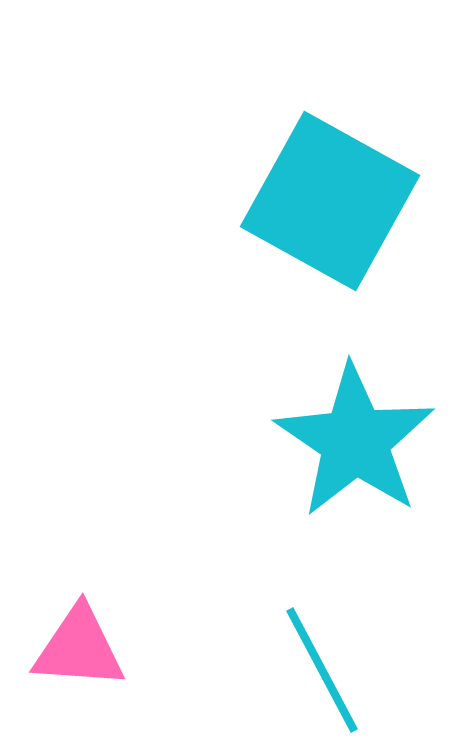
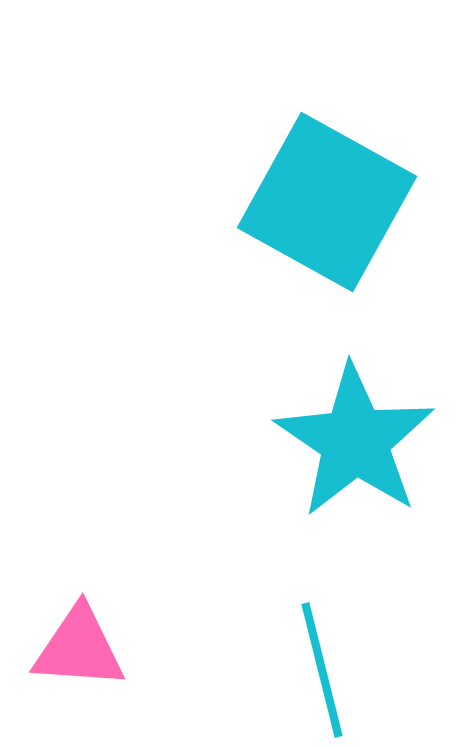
cyan square: moved 3 px left, 1 px down
cyan line: rotated 14 degrees clockwise
